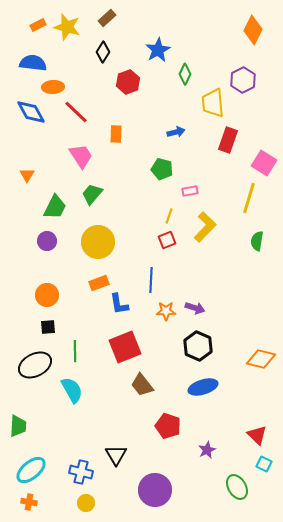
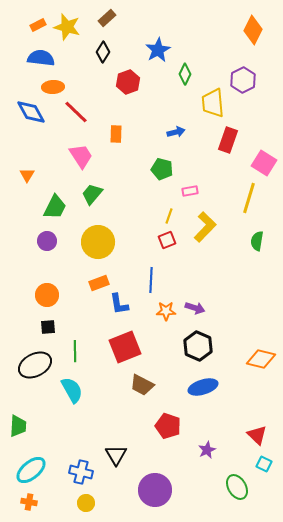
blue semicircle at (33, 63): moved 8 px right, 5 px up
brown trapezoid at (142, 385): rotated 25 degrees counterclockwise
